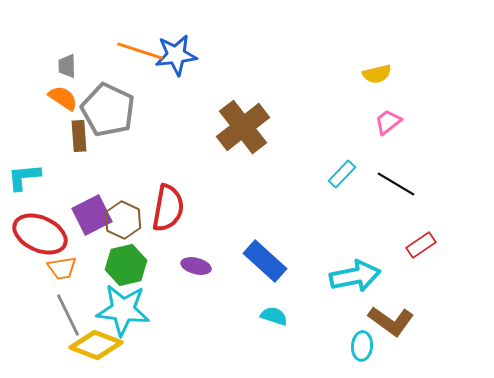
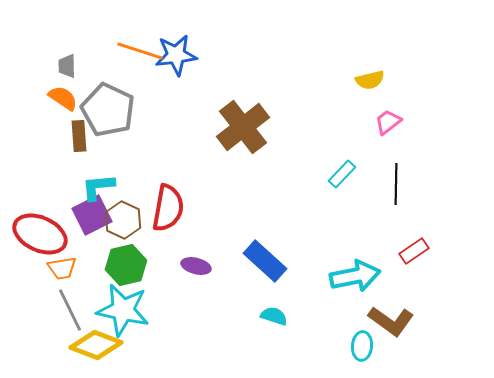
yellow semicircle: moved 7 px left, 6 px down
cyan L-shape: moved 74 px right, 10 px down
black line: rotated 60 degrees clockwise
red rectangle: moved 7 px left, 6 px down
cyan star: rotated 6 degrees clockwise
gray line: moved 2 px right, 5 px up
